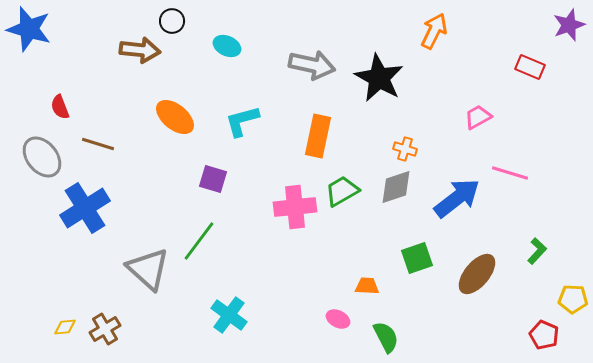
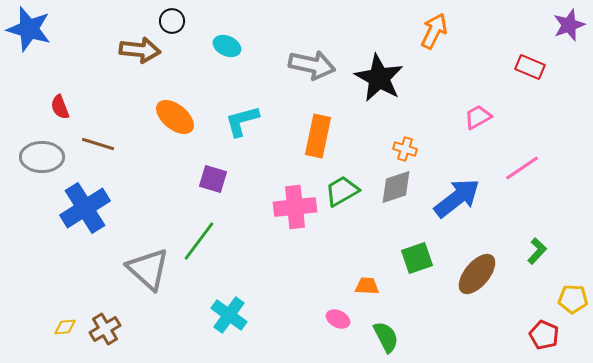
gray ellipse: rotated 51 degrees counterclockwise
pink line: moved 12 px right, 5 px up; rotated 51 degrees counterclockwise
